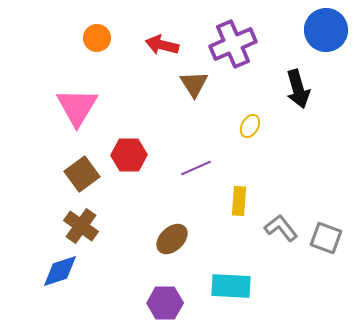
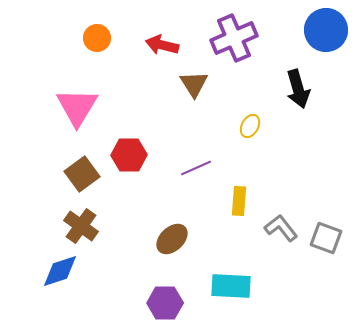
purple cross: moved 1 px right, 6 px up
